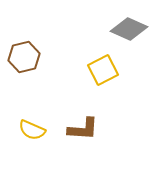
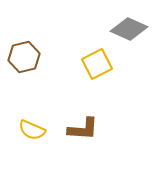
yellow square: moved 6 px left, 6 px up
